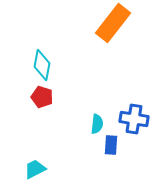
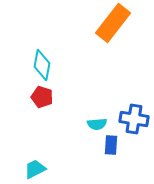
cyan semicircle: rotated 78 degrees clockwise
